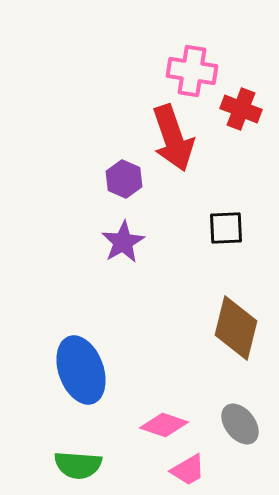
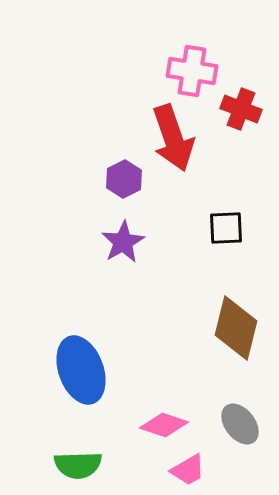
purple hexagon: rotated 9 degrees clockwise
green semicircle: rotated 6 degrees counterclockwise
